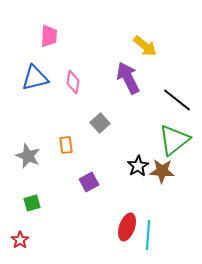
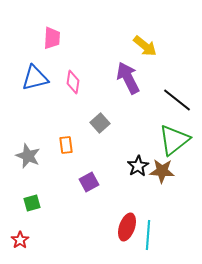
pink trapezoid: moved 3 px right, 2 px down
